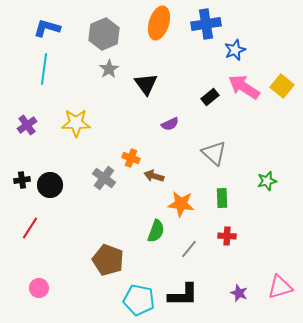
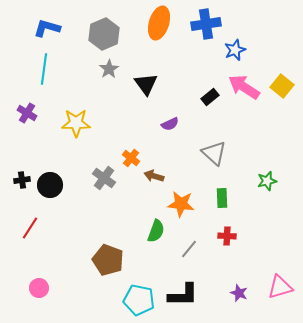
purple cross: moved 12 px up; rotated 24 degrees counterclockwise
orange cross: rotated 18 degrees clockwise
